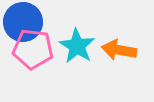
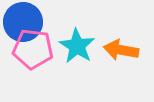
orange arrow: moved 2 px right
